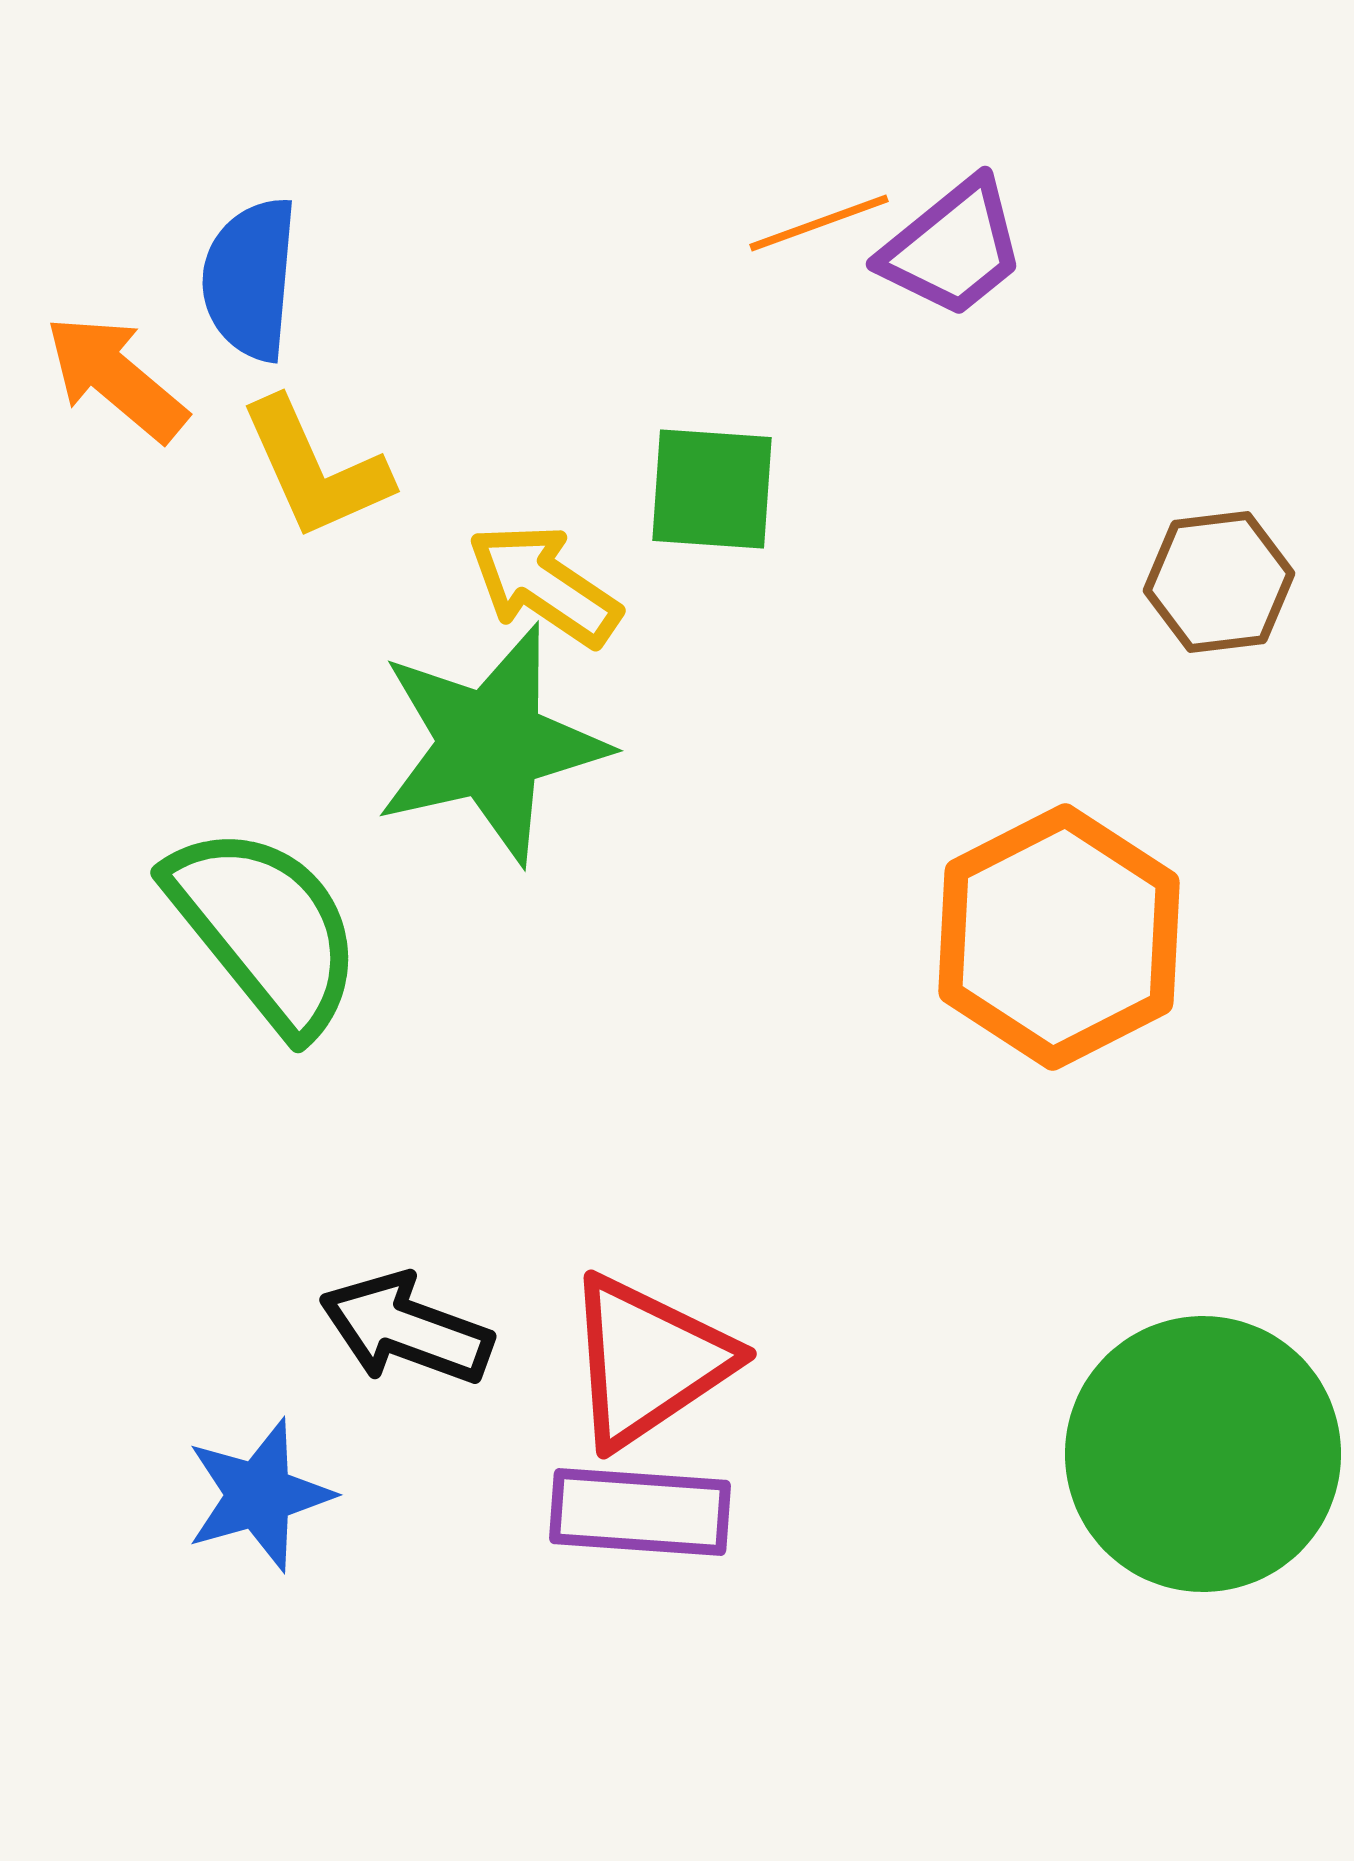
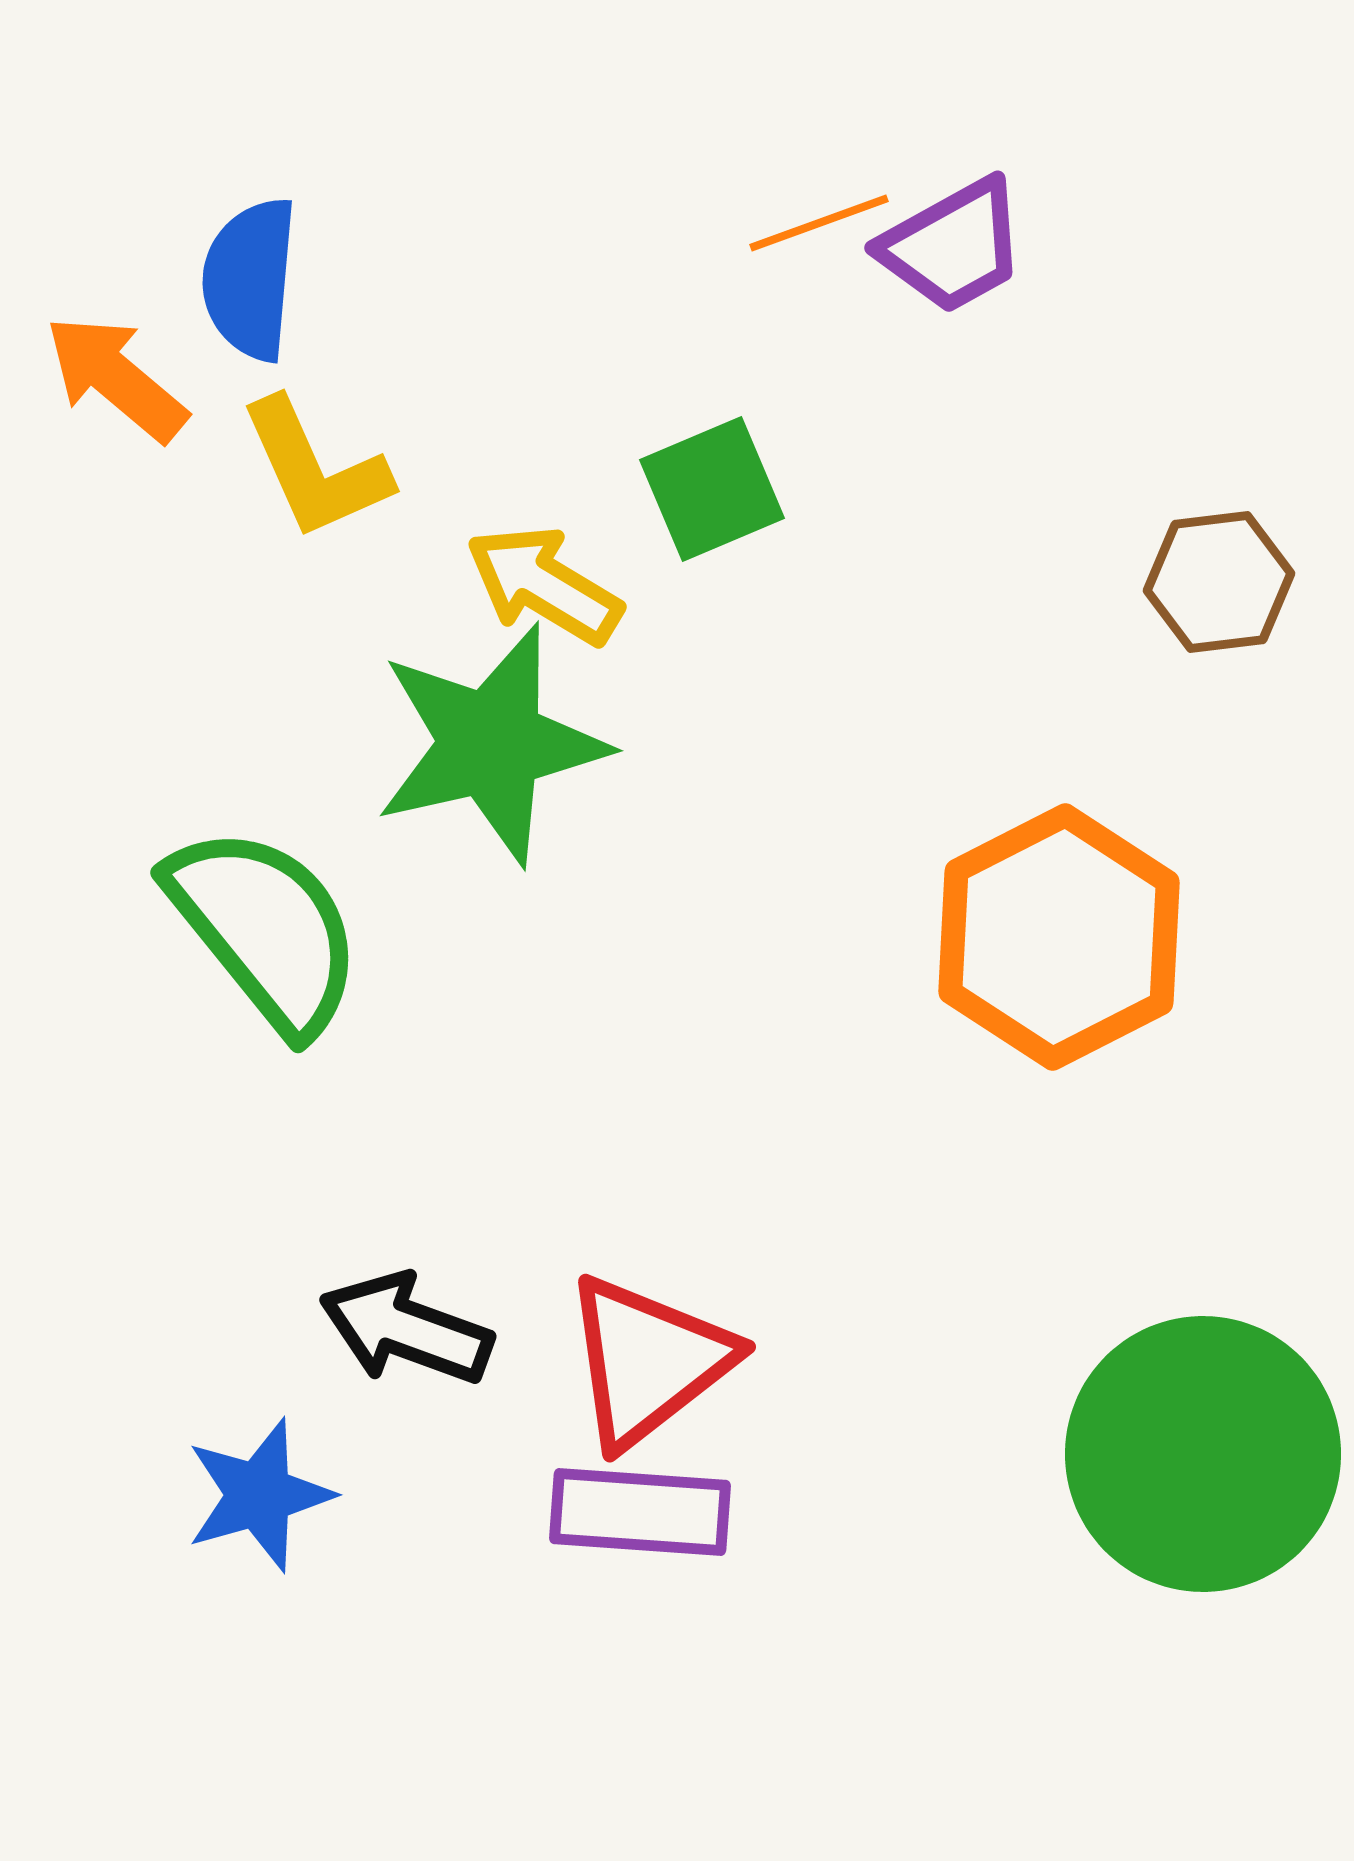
purple trapezoid: moved 2 px up; rotated 10 degrees clockwise
green square: rotated 27 degrees counterclockwise
yellow arrow: rotated 3 degrees counterclockwise
red triangle: rotated 4 degrees counterclockwise
